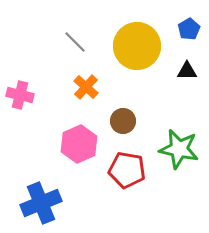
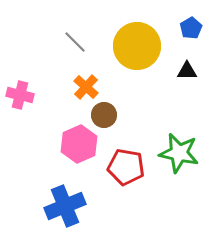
blue pentagon: moved 2 px right, 1 px up
brown circle: moved 19 px left, 6 px up
green star: moved 4 px down
red pentagon: moved 1 px left, 3 px up
blue cross: moved 24 px right, 3 px down
